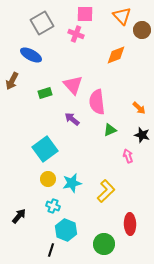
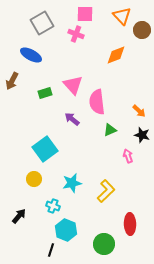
orange arrow: moved 3 px down
yellow circle: moved 14 px left
